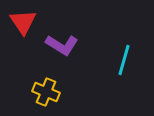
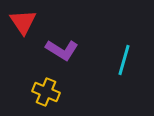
purple L-shape: moved 5 px down
